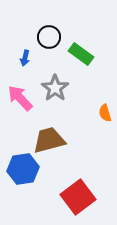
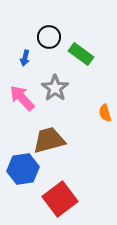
pink arrow: moved 2 px right
red square: moved 18 px left, 2 px down
